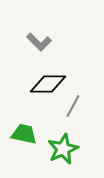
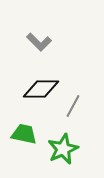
black diamond: moved 7 px left, 5 px down
